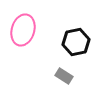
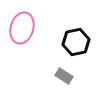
pink ellipse: moved 1 px left, 2 px up
